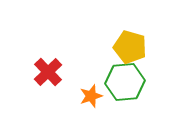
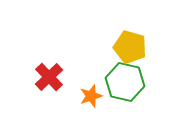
red cross: moved 1 px right, 5 px down
green hexagon: rotated 18 degrees clockwise
